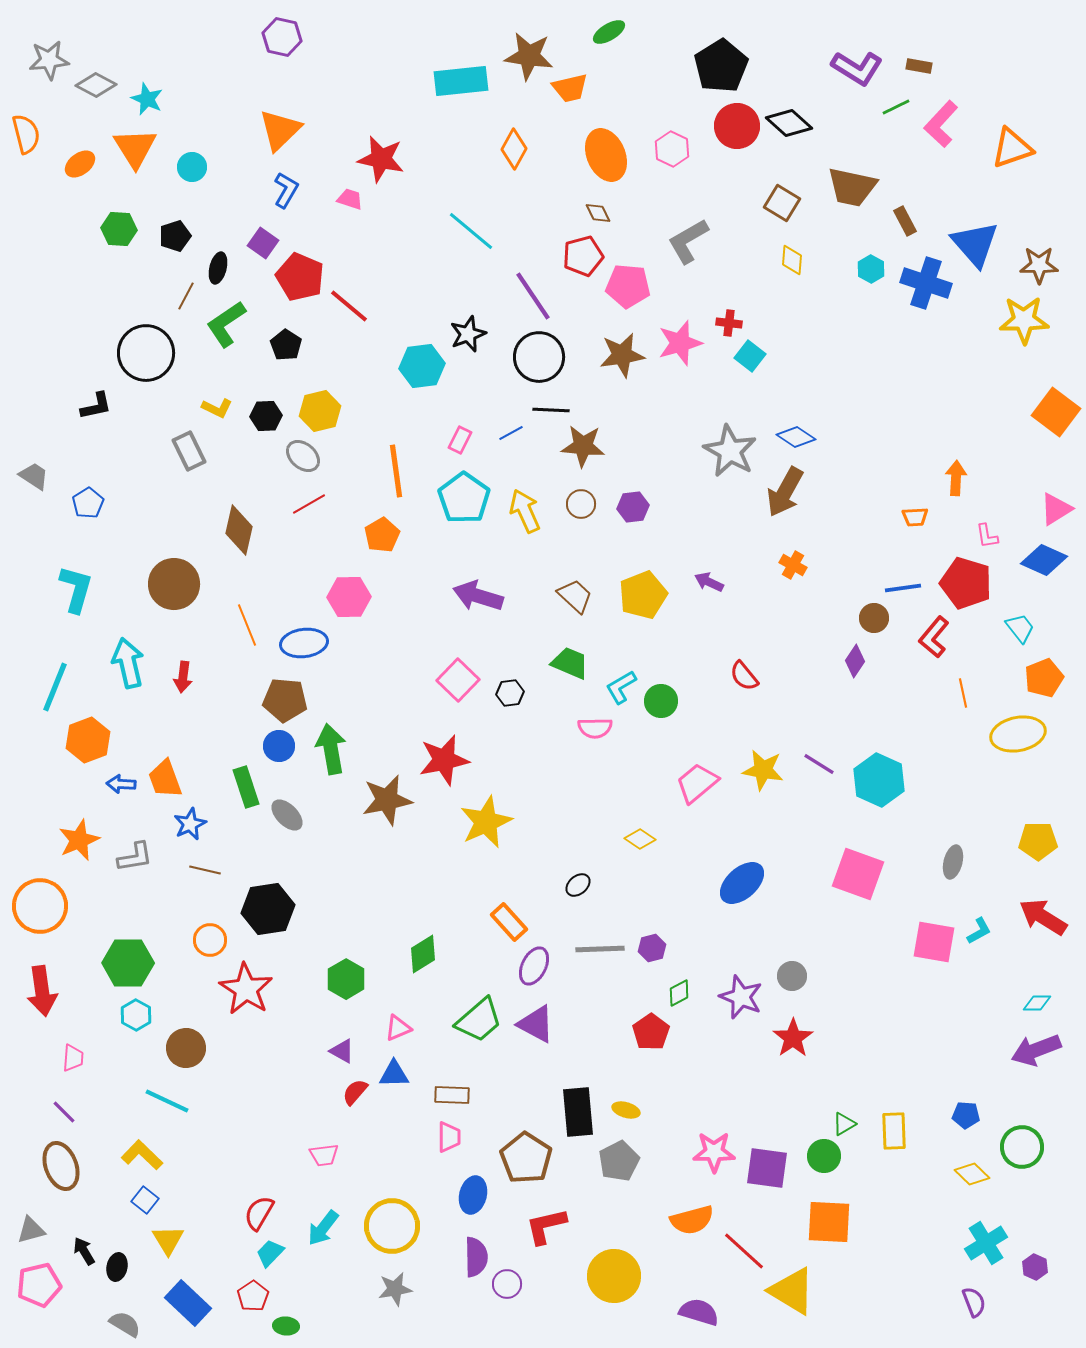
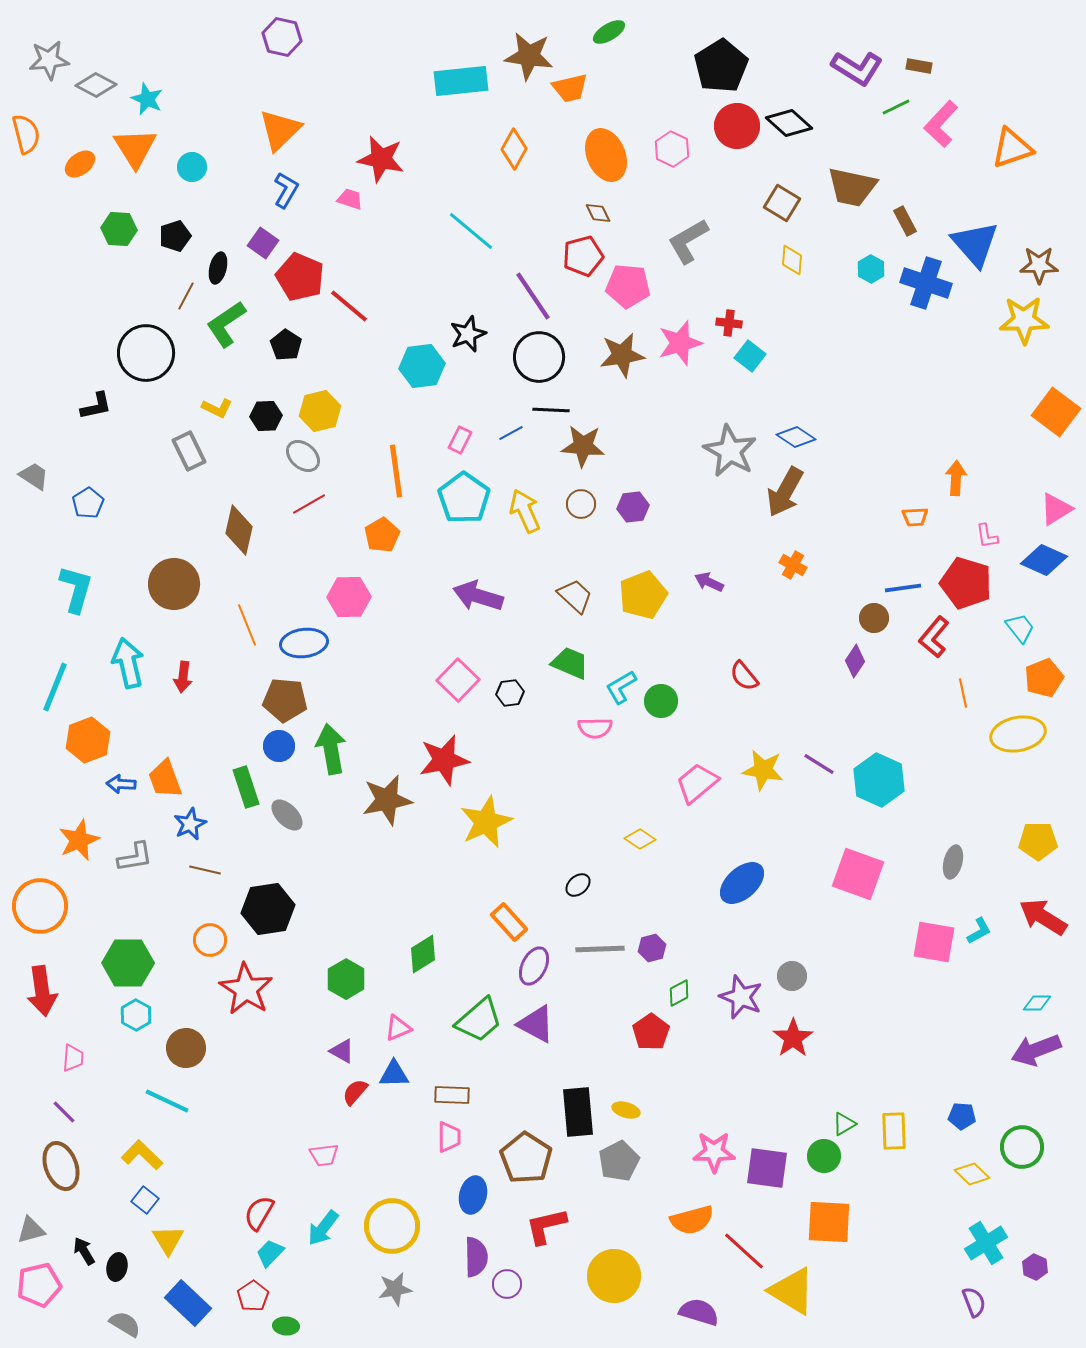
blue pentagon at (966, 1115): moved 4 px left, 1 px down
